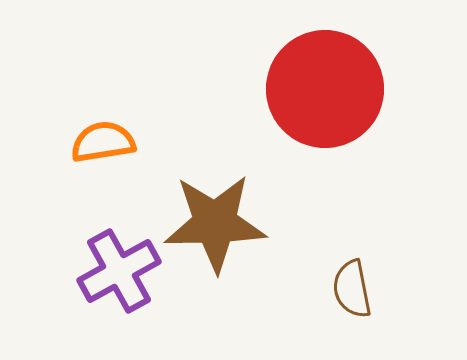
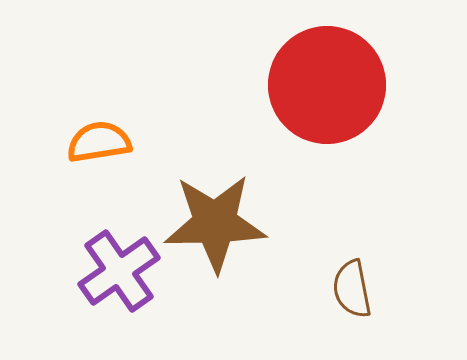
red circle: moved 2 px right, 4 px up
orange semicircle: moved 4 px left
purple cross: rotated 6 degrees counterclockwise
